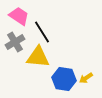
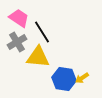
pink trapezoid: moved 2 px down
gray cross: moved 2 px right
yellow arrow: moved 4 px left
